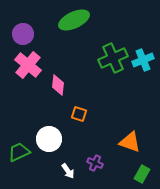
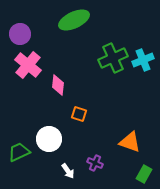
purple circle: moved 3 px left
green rectangle: moved 2 px right
